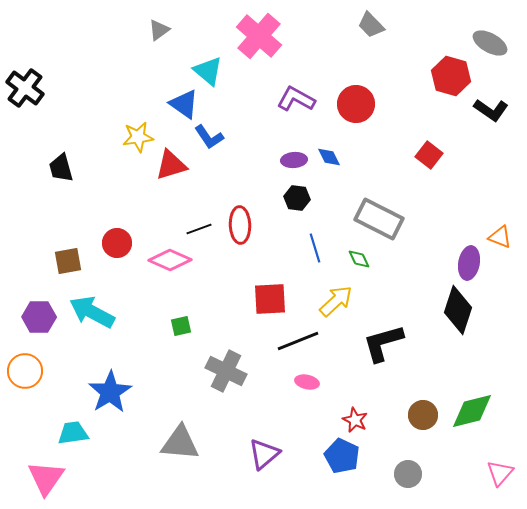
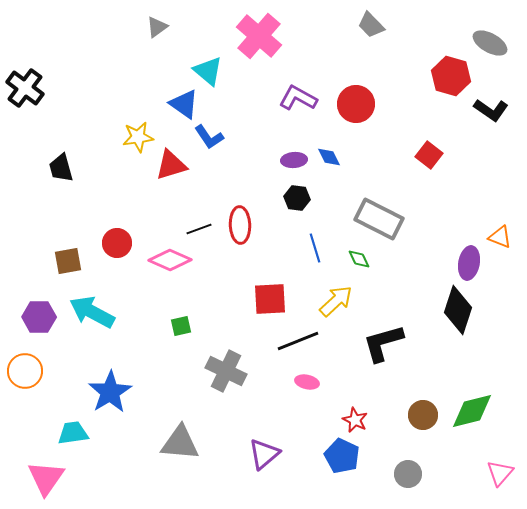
gray triangle at (159, 30): moved 2 px left, 3 px up
purple L-shape at (296, 99): moved 2 px right, 1 px up
